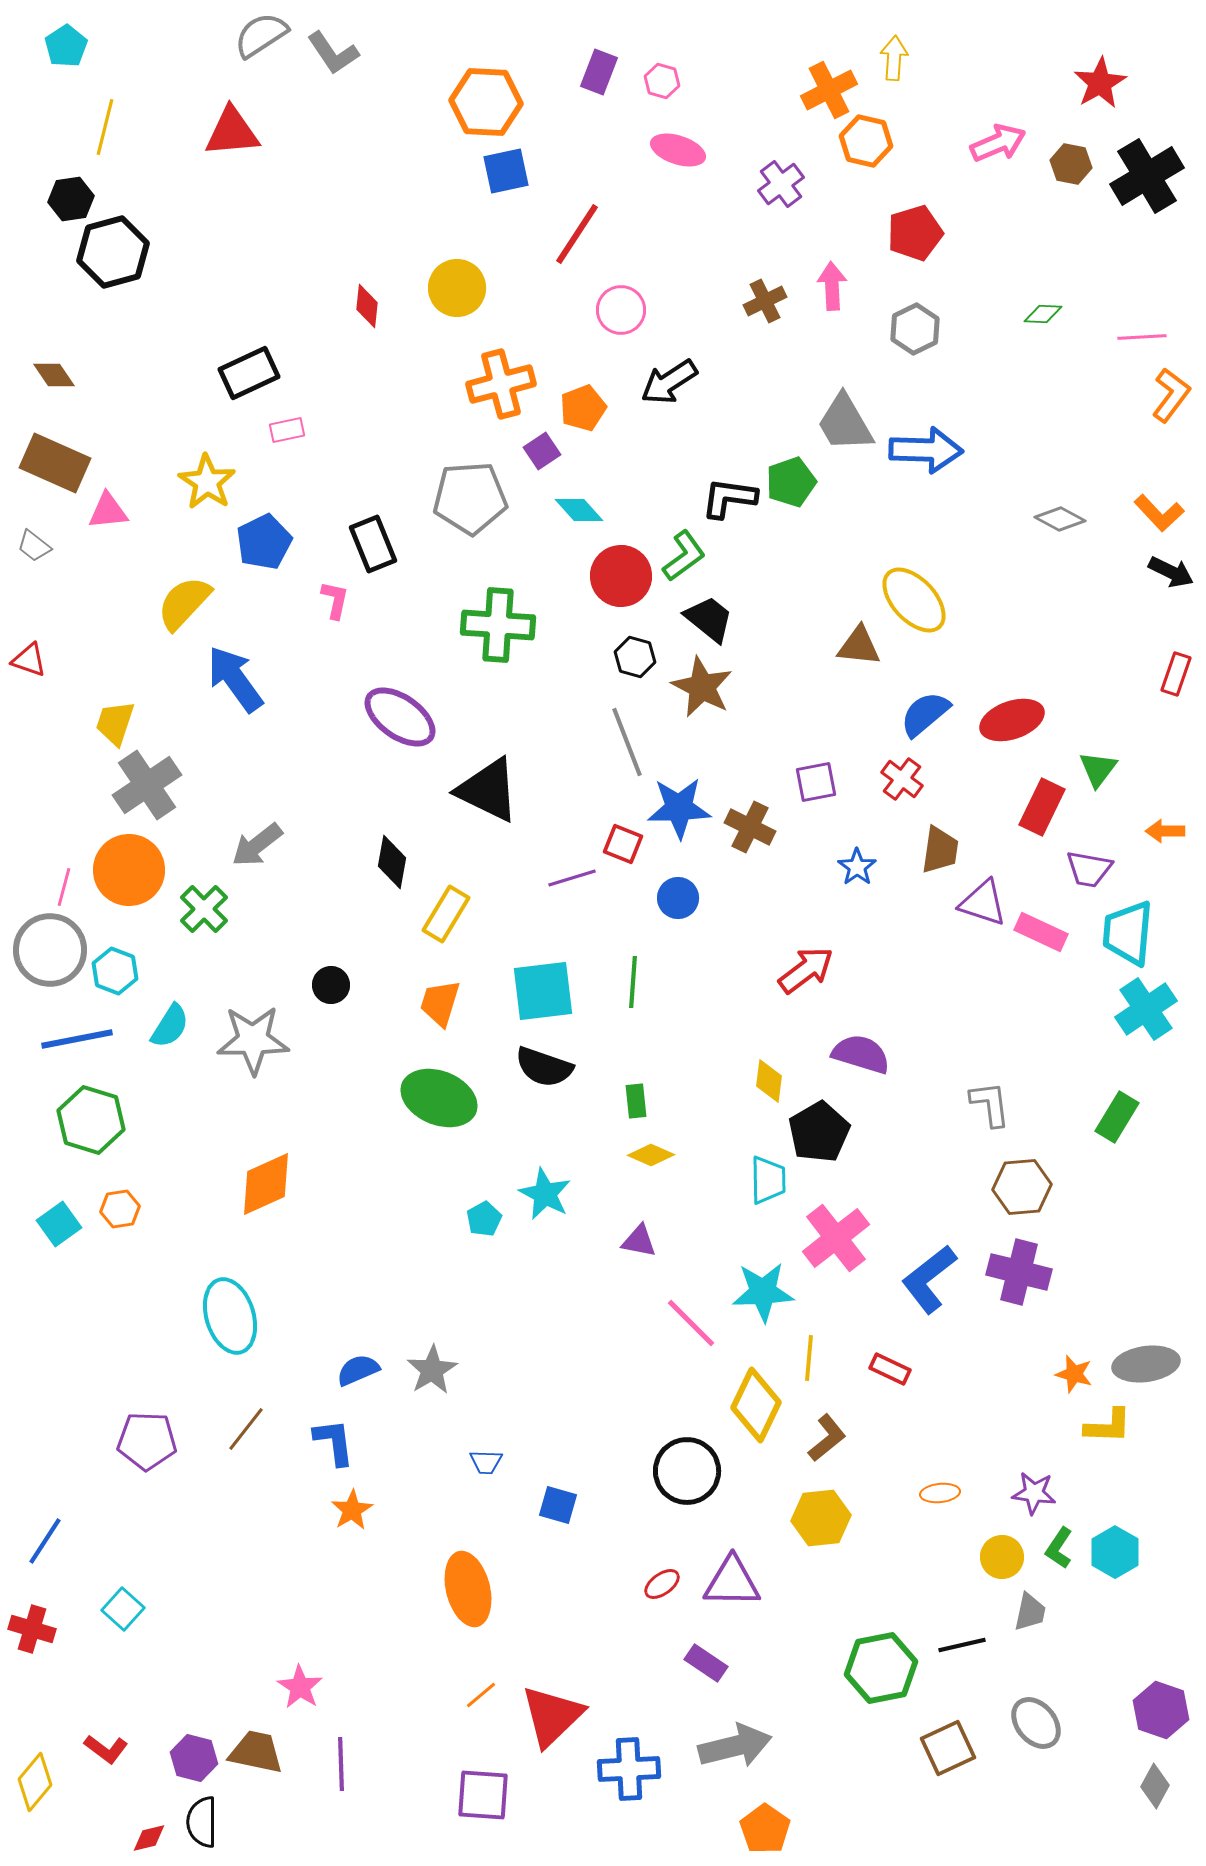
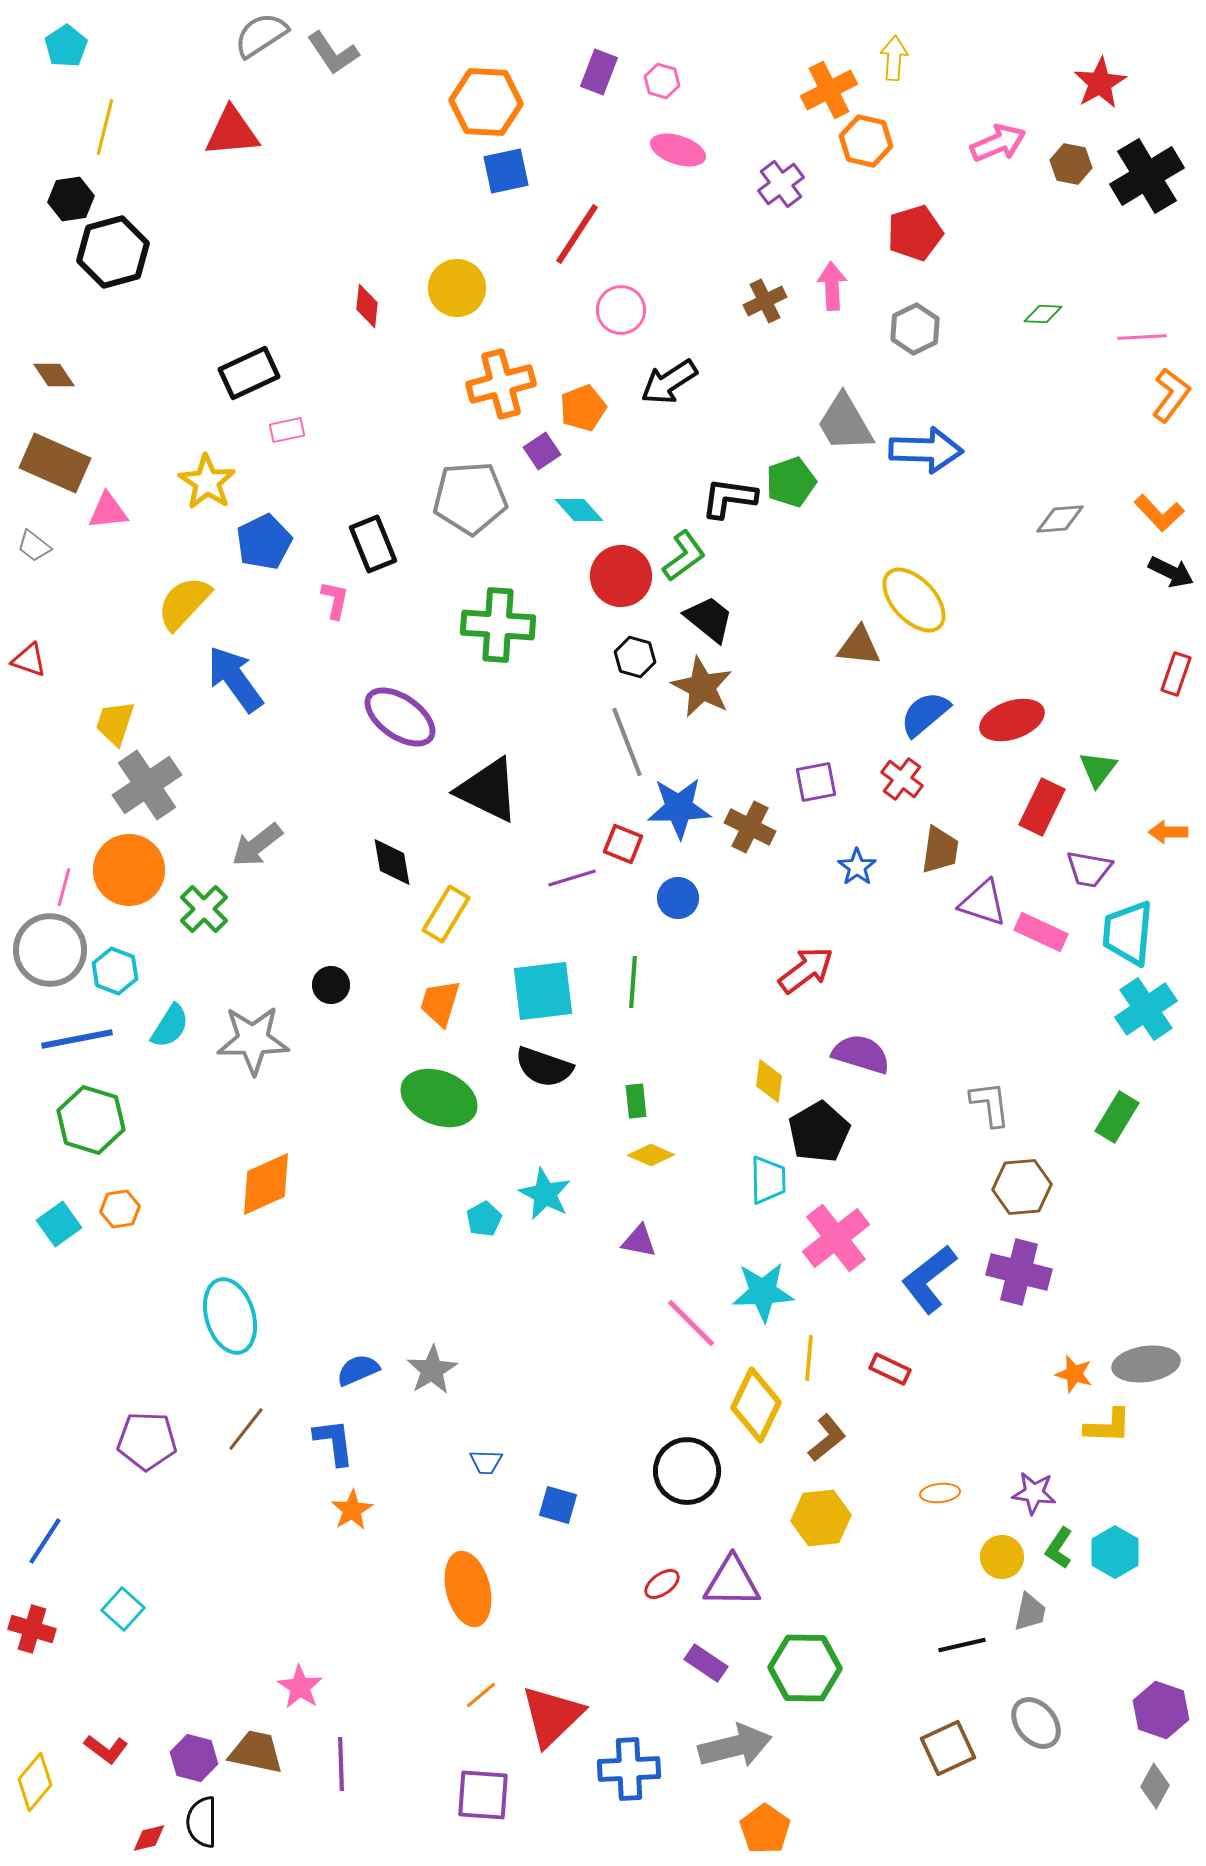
gray diamond at (1060, 519): rotated 33 degrees counterclockwise
orange arrow at (1165, 831): moved 3 px right, 1 px down
black diamond at (392, 862): rotated 20 degrees counterclockwise
green hexagon at (881, 1668): moved 76 px left; rotated 12 degrees clockwise
